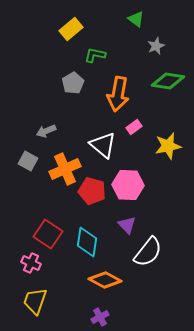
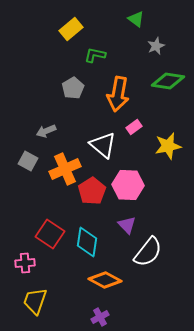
gray pentagon: moved 5 px down
red pentagon: rotated 24 degrees clockwise
red square: moved 2 px right
pink cross: moved 6 px left; rotated 30 degrees counterclockwise
